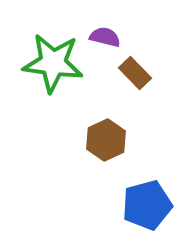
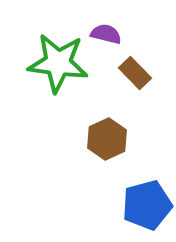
purple semicircle: moved 1 px right, 3 px up
green star: moved 5 px right
brown hexagon: moved 1 px right, 1 px up
